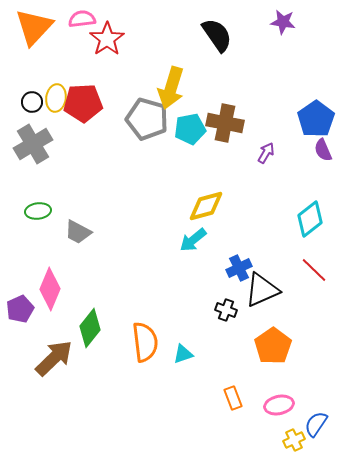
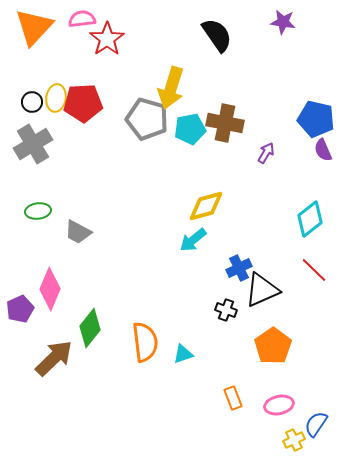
blue pentagon: rotated 24 degrees counterclockwise
